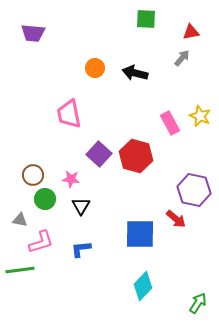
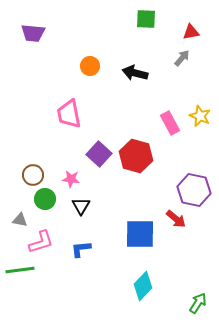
orange circle: moved 5 px left, 2 px up
